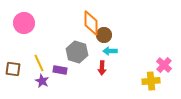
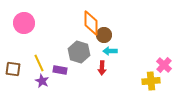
gray hexagon: moved 2 px right
